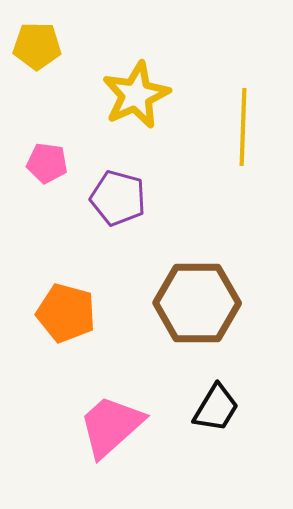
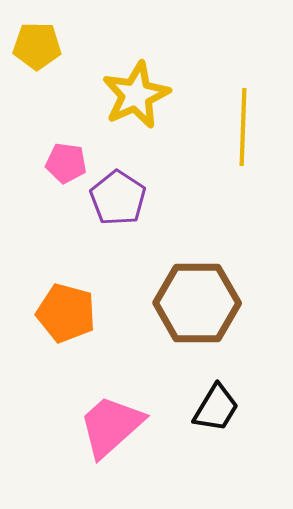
pink pentagon: moved 19 px right
purple pentagon: rotated 18 degrees clockwise
